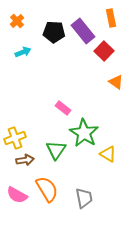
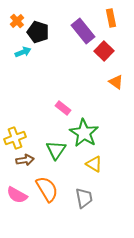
black pentagon: moved 16 px left; rotated 15 degrees clockwise
yellow triangle: moved 14 px left, 10 px down
